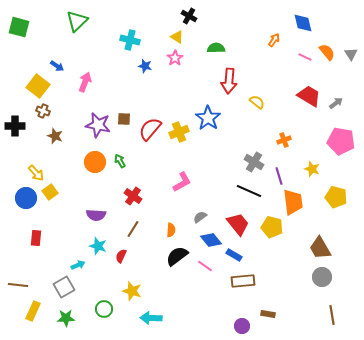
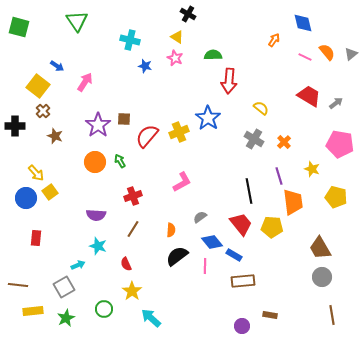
black cross at (189, 16): moved 1 px left, 2 px up
green triangle at (77, 21): rotated 20 degrees counterclockwise
green semicircle at (216, 48): moved 3 px left, 7 px down
gray triangle at (351, 54): rotated 24 degrees clockwise
pink star at (175, 58): rotated 14 degrees counterclockwise
pink arrow at (85, 82): rotated 12 degrees clockwise
yellow semicircle at (257, 102): moved 4 px right, 6 px down
brown cross at (43, 111): rotated 24 degrees clockwise
purple star at (98, 125): rotated 25 degrees clockwise
red semicircle at (150, 129): moved 3 px left, 7 px down
orange cross at (284, 140): moved 2 px down; rotated 24 degrees counterclockwise
pink pentagon at (341, 141): moved 1 px left, 3 px down
gray cross at (254, 162): moved 23 px up
black line at (249, 191): rotated 55 degrees clockwise
red cross at (133, 196): rotated 36 degrees clockwise
red trapezoid at (238, 224): moved 3 px right
yellow pentagon at (272, 227): rotated 10 degrees counterclockwise
blue diamond at (211, 240): moved 1 px right, 2 px down
red semicircle at (121, 256): moved 5 px right, 8 px down; rotated 48 degrees counterclockwise
pink line at (205, 266): rotated 56 degrees clockwise
yellow star at (132, 291): rotated 18 degrees clockwise
yellow rectangle at (33, 311): rotated 60 degrees clockwise
brown rectangle at (268, 314): moved 2 px right, 1 px down
green star at (66, 318): rotated 24 degrees counterclockwise
cyan arrow at (151, 318): rotated 40 degrees clockwise
